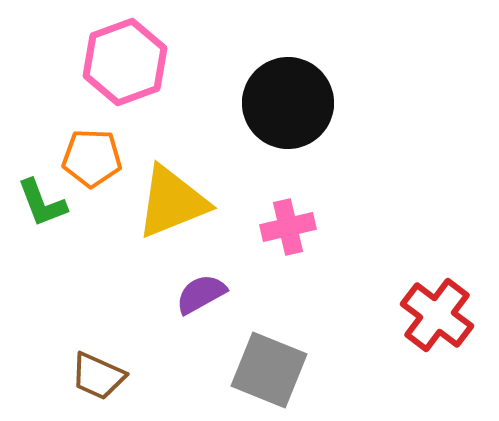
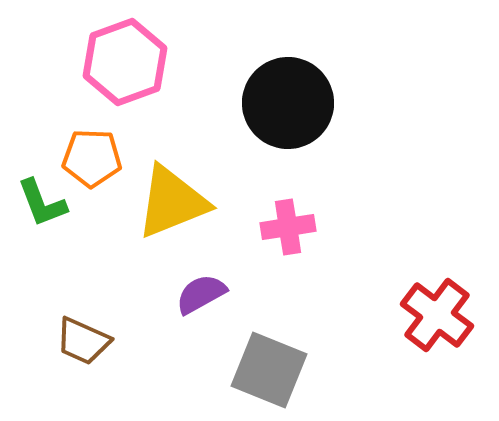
pink cross: rotated 4 degrees clockwise
brown trapezoid: moved 15 px left, 35 px up
